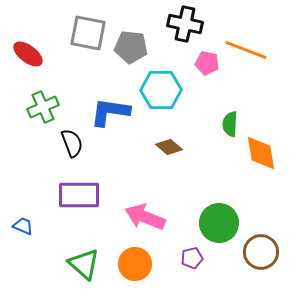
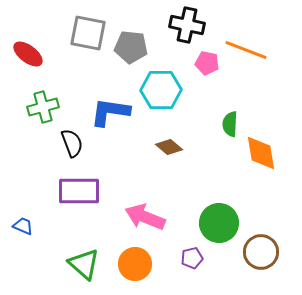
black cross: moved 2 px right, 1 px down
green cross: rotated 8 degrees clockwise
purple rectangle: moved 4 px up
